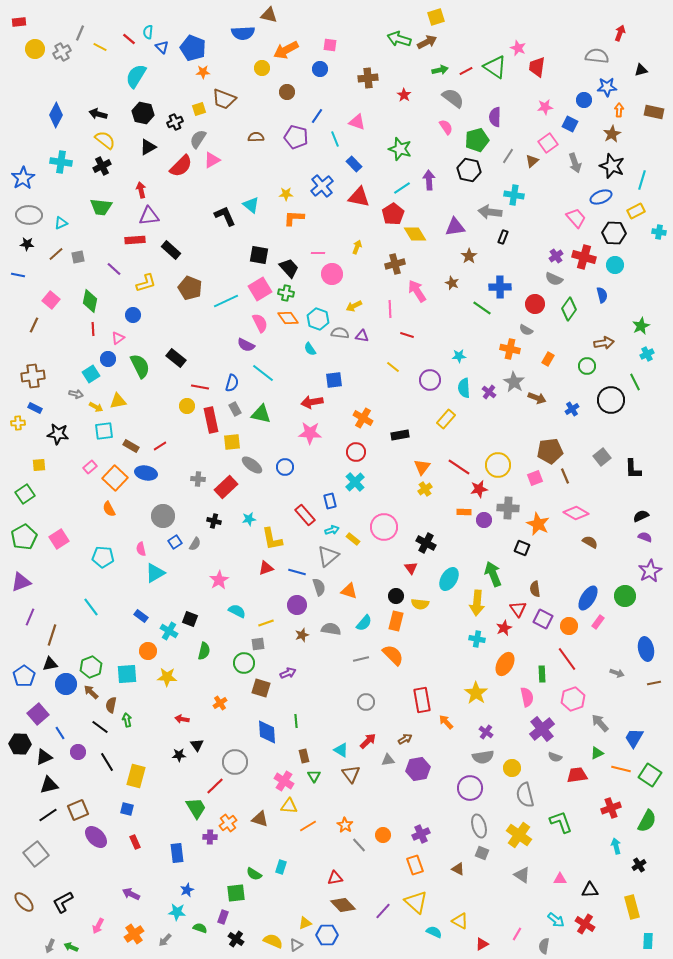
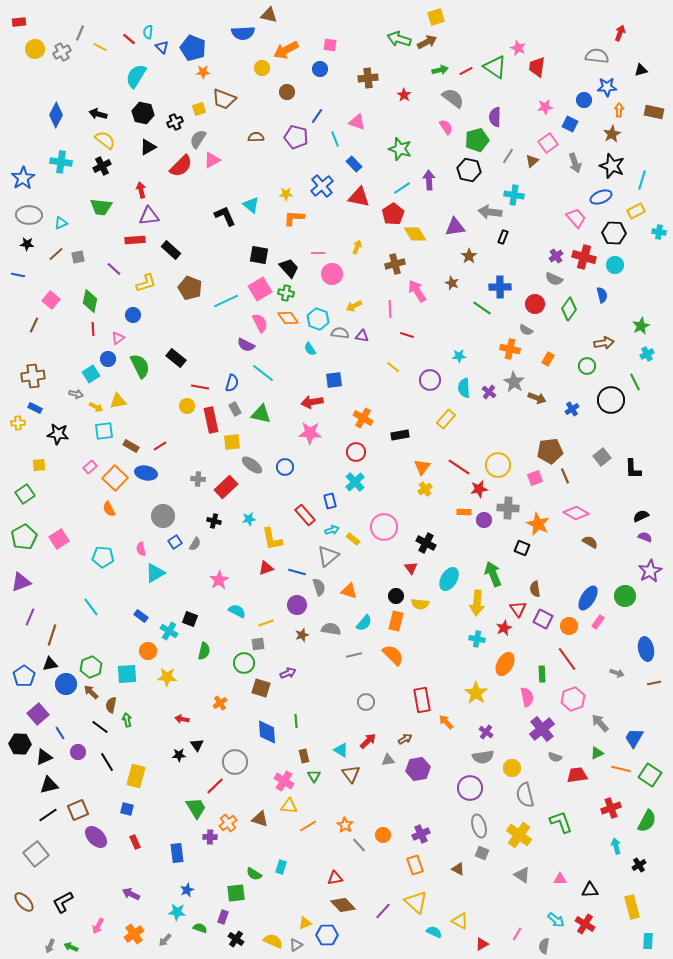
gray line at (361, 659): moved 7 px left, 4 px up
